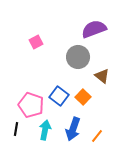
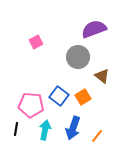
orange square: rotated 14 degrees clockwise
pink pentagon: rotated 15 degrees counterclockwise
blue arrow: moved 1 px up
